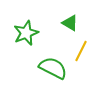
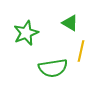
yellow line: rotated 15 degrees counterclockwise
green semicircle: rotated 144 degrees clockwise
